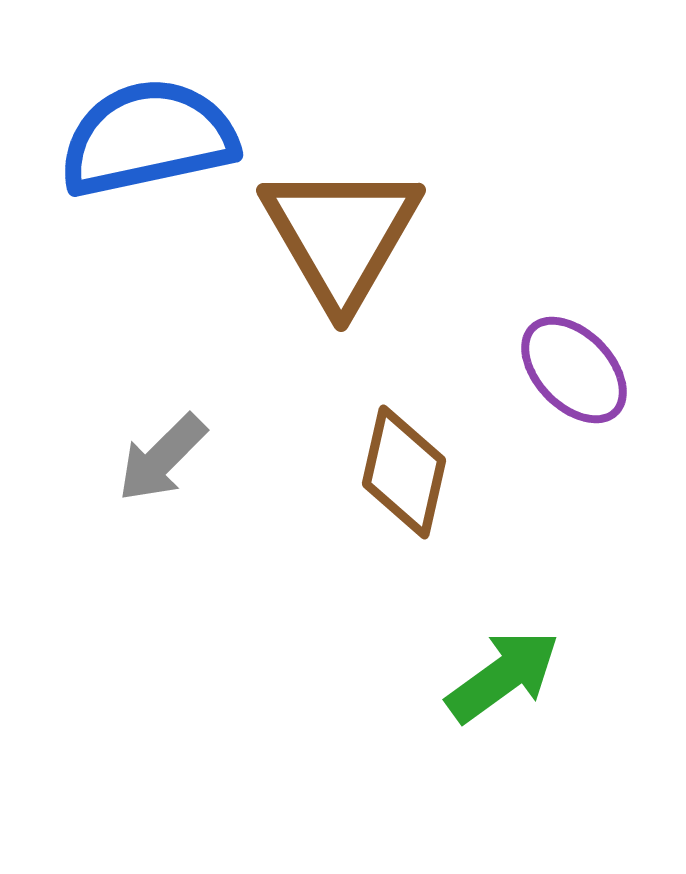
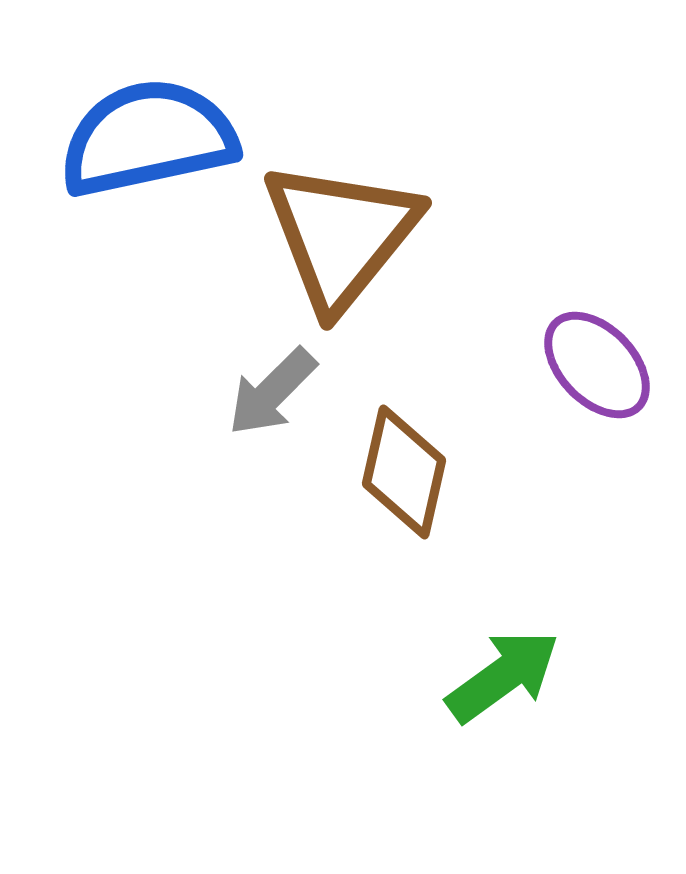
brown triangle: rotated 9 degrees clockwise
purple ellipse: moved 23 px right, 5 px up
gray arrow: moved 110 px right, 66 px up
